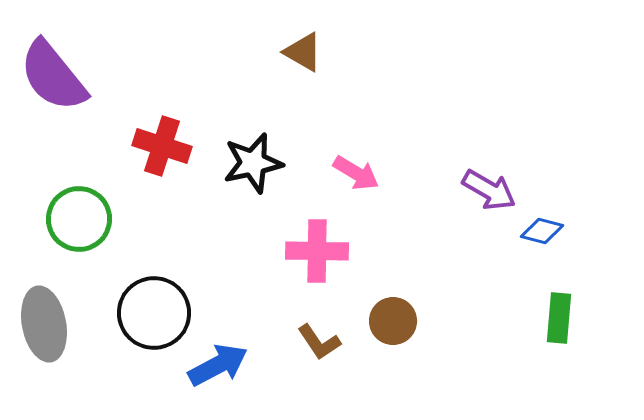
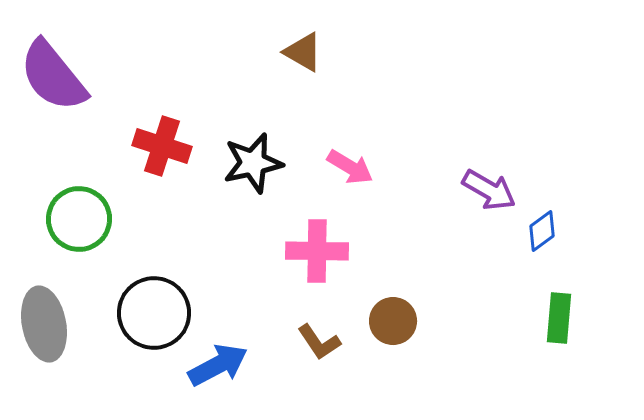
pink arrow: moved 6 px left, 6 px up
blue diamond: rotated 51 degrees counterclockwise
